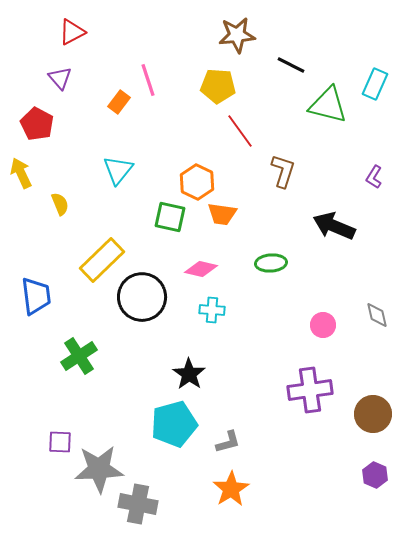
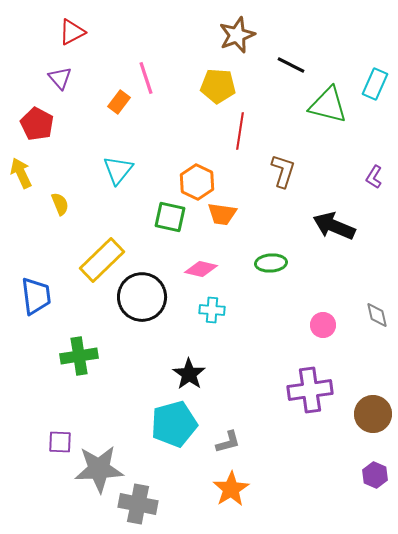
brown star: rotated 15 degrees counterclockwise
pink line: moved 2 px left, 2 px up
red line: rotated 45 degrees clockwise
green cross: rotated 24 degrees clockwise
